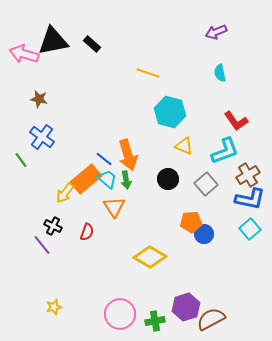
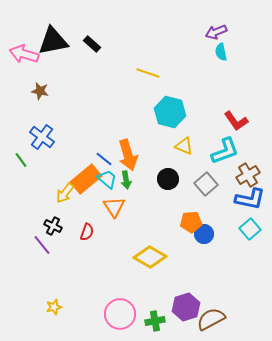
cyan semicircle: moved 1 px right, 21 px up
brown star: moved 1 px right, 8 px up
